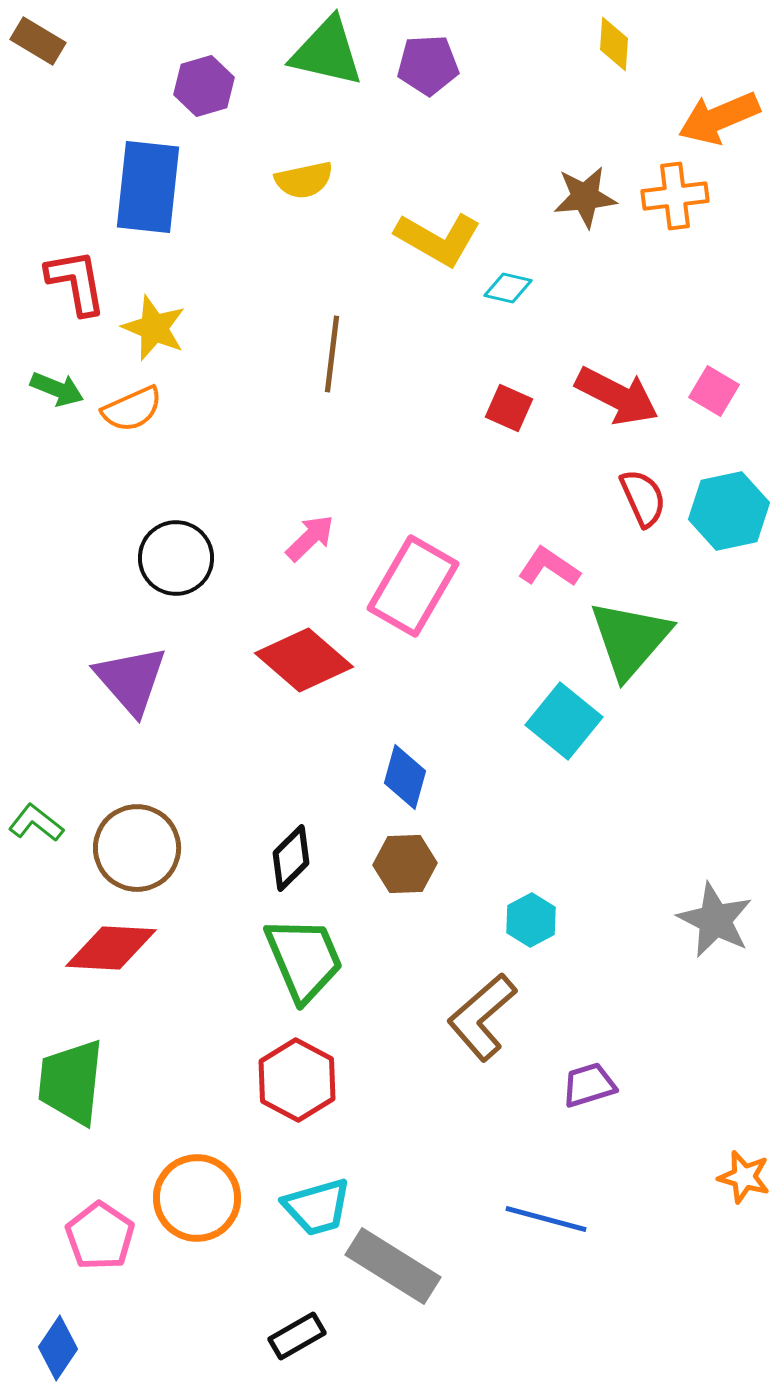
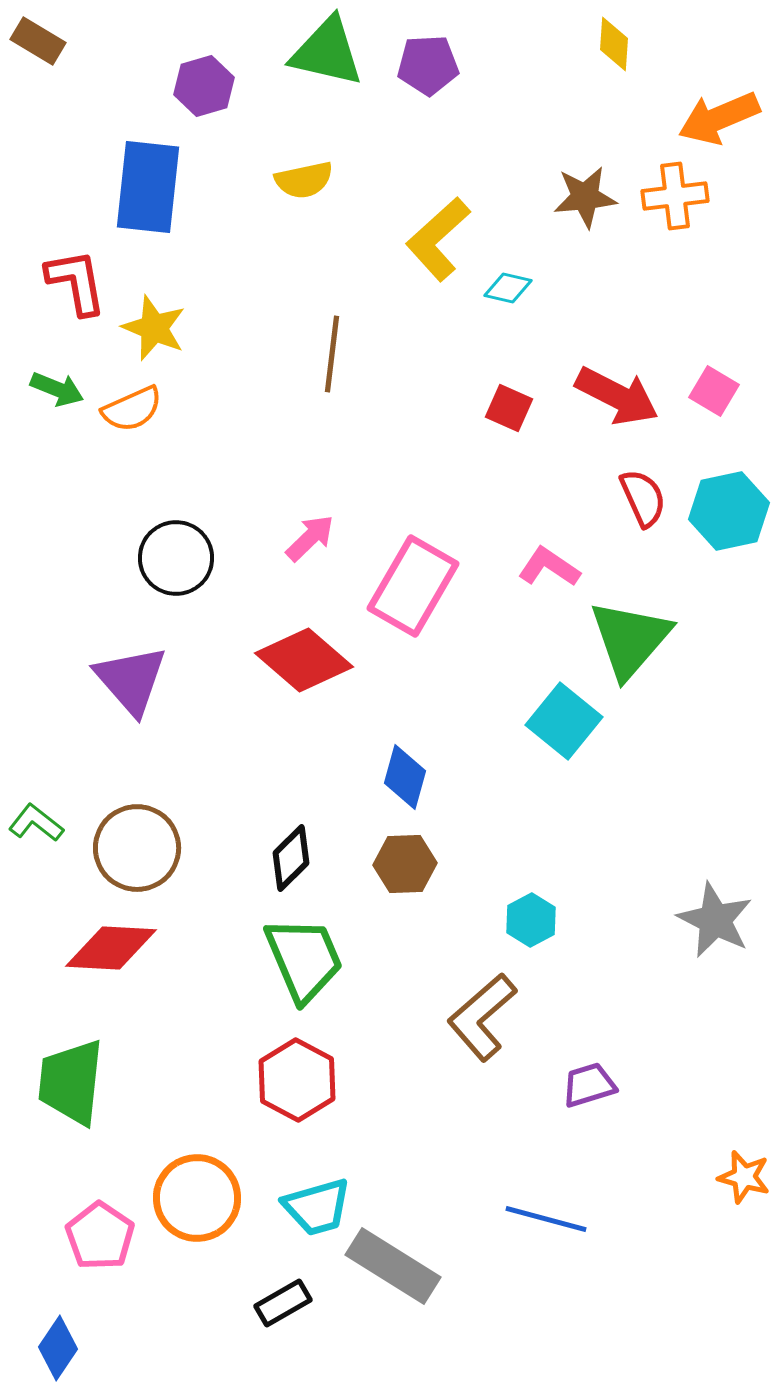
yellow L-shape at (438, 239): rotated 108 degrees clockwise
black rectangle at (297, 1336): moved 14 px left, 33 px up
